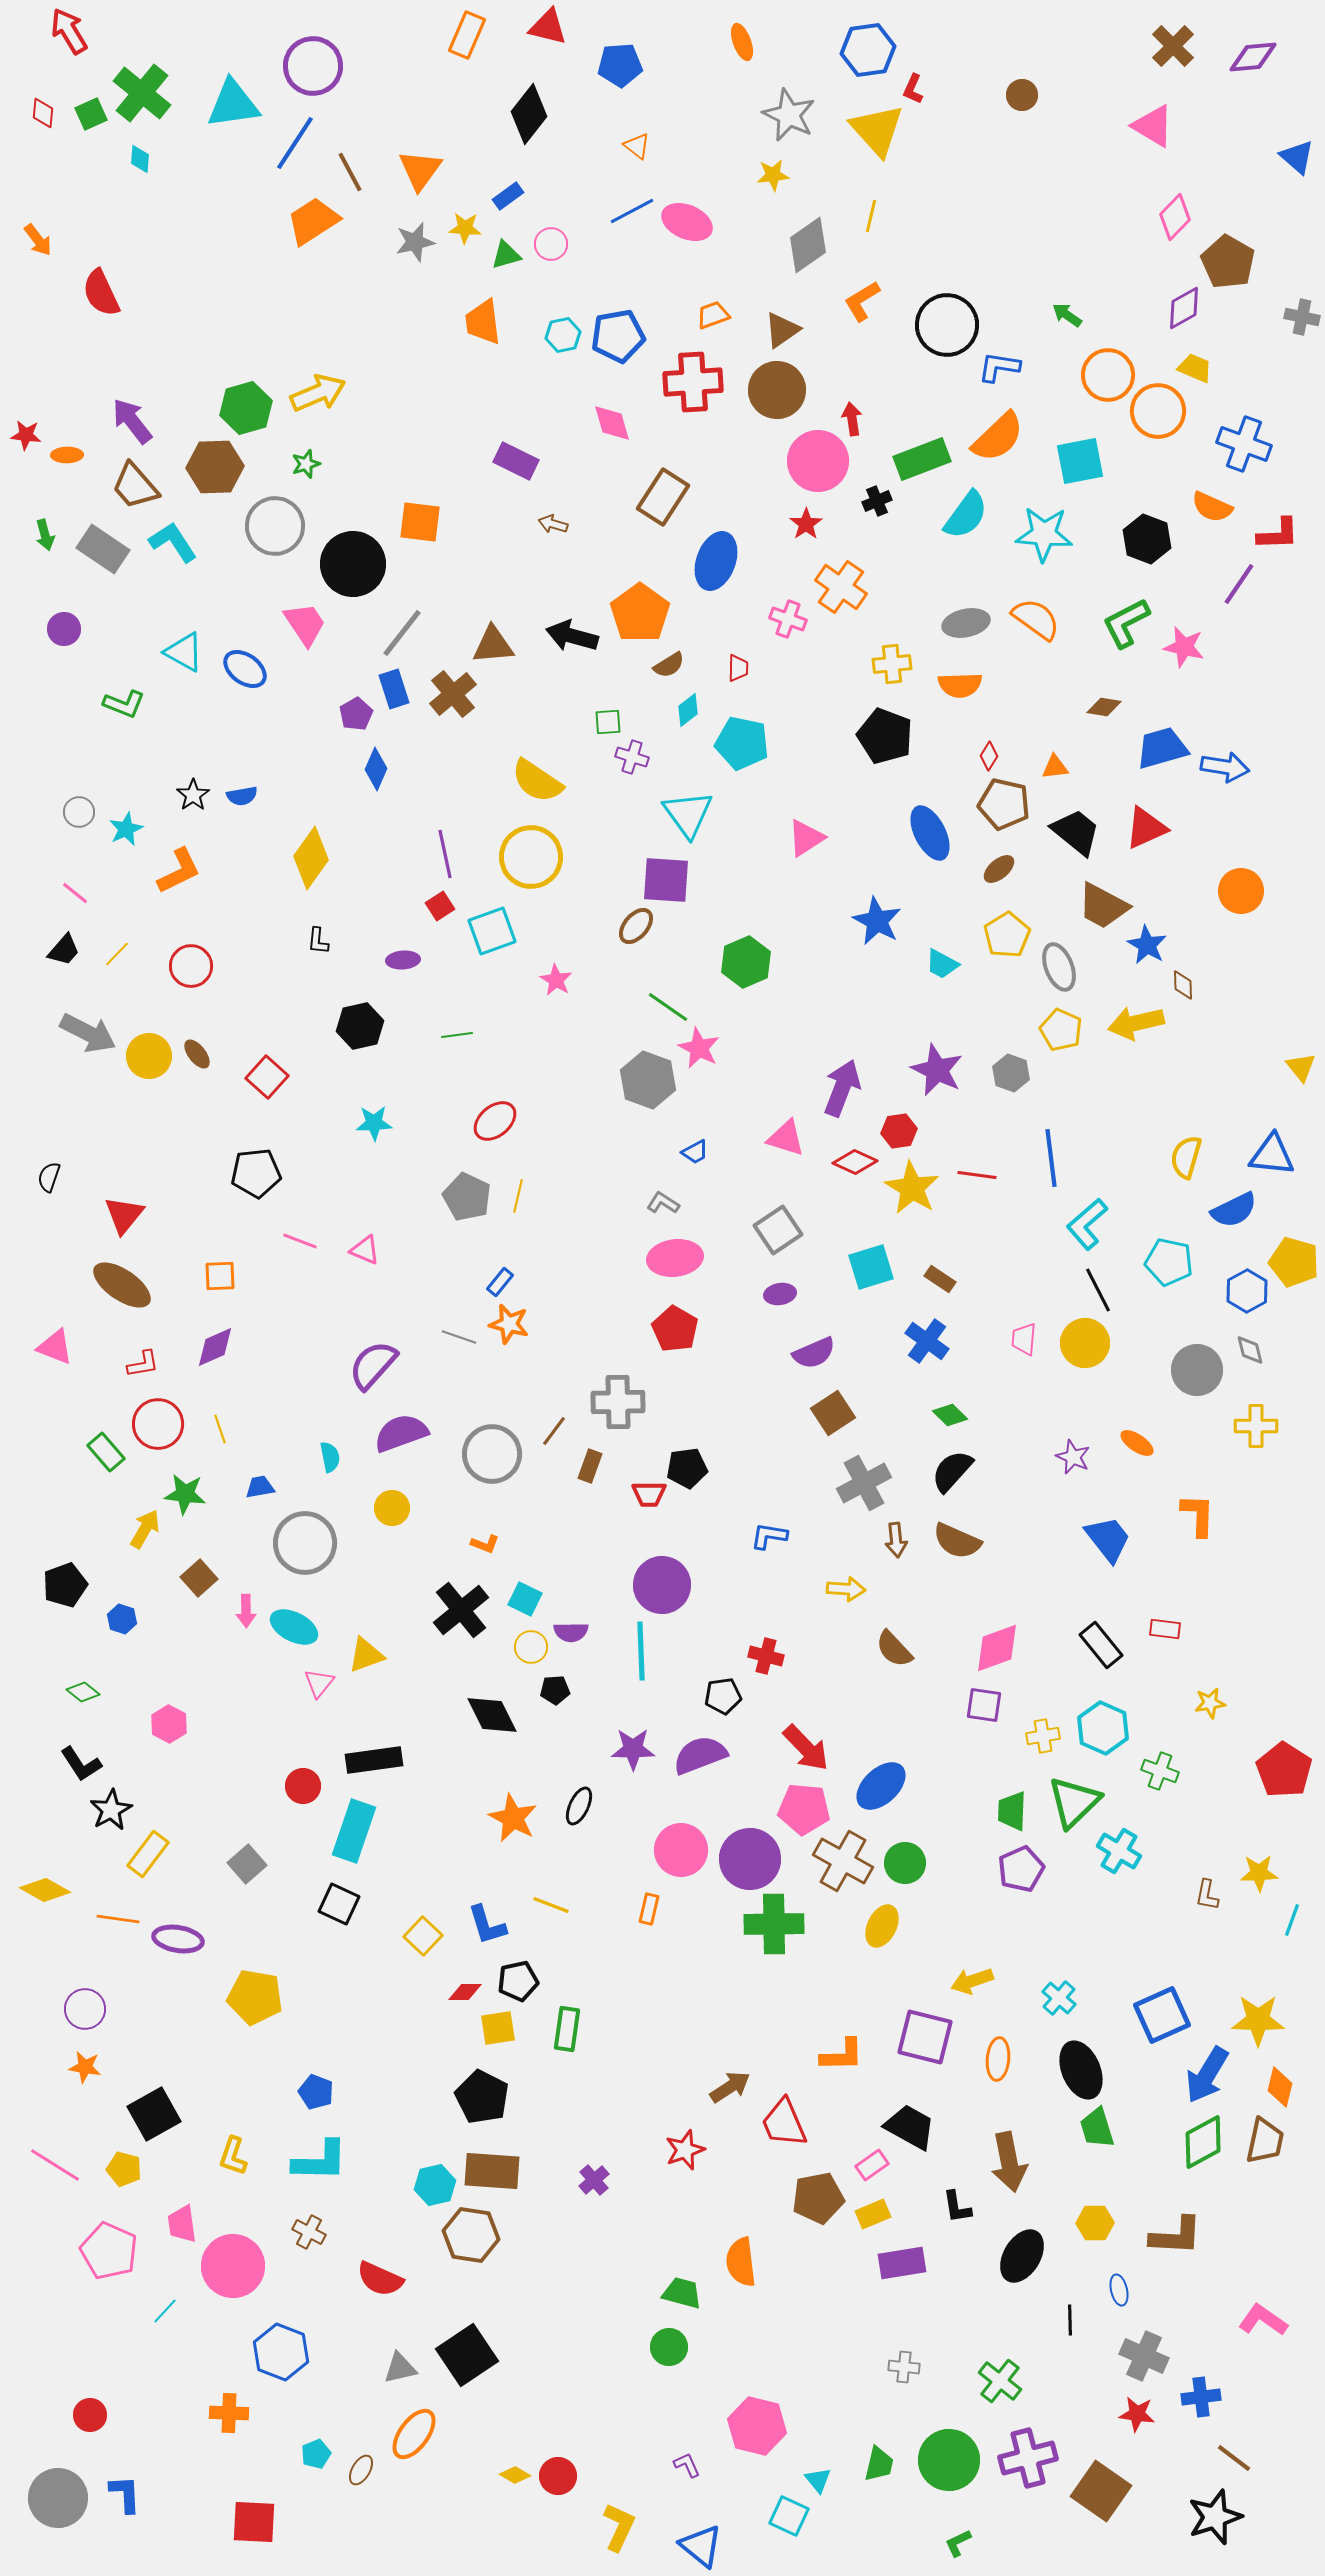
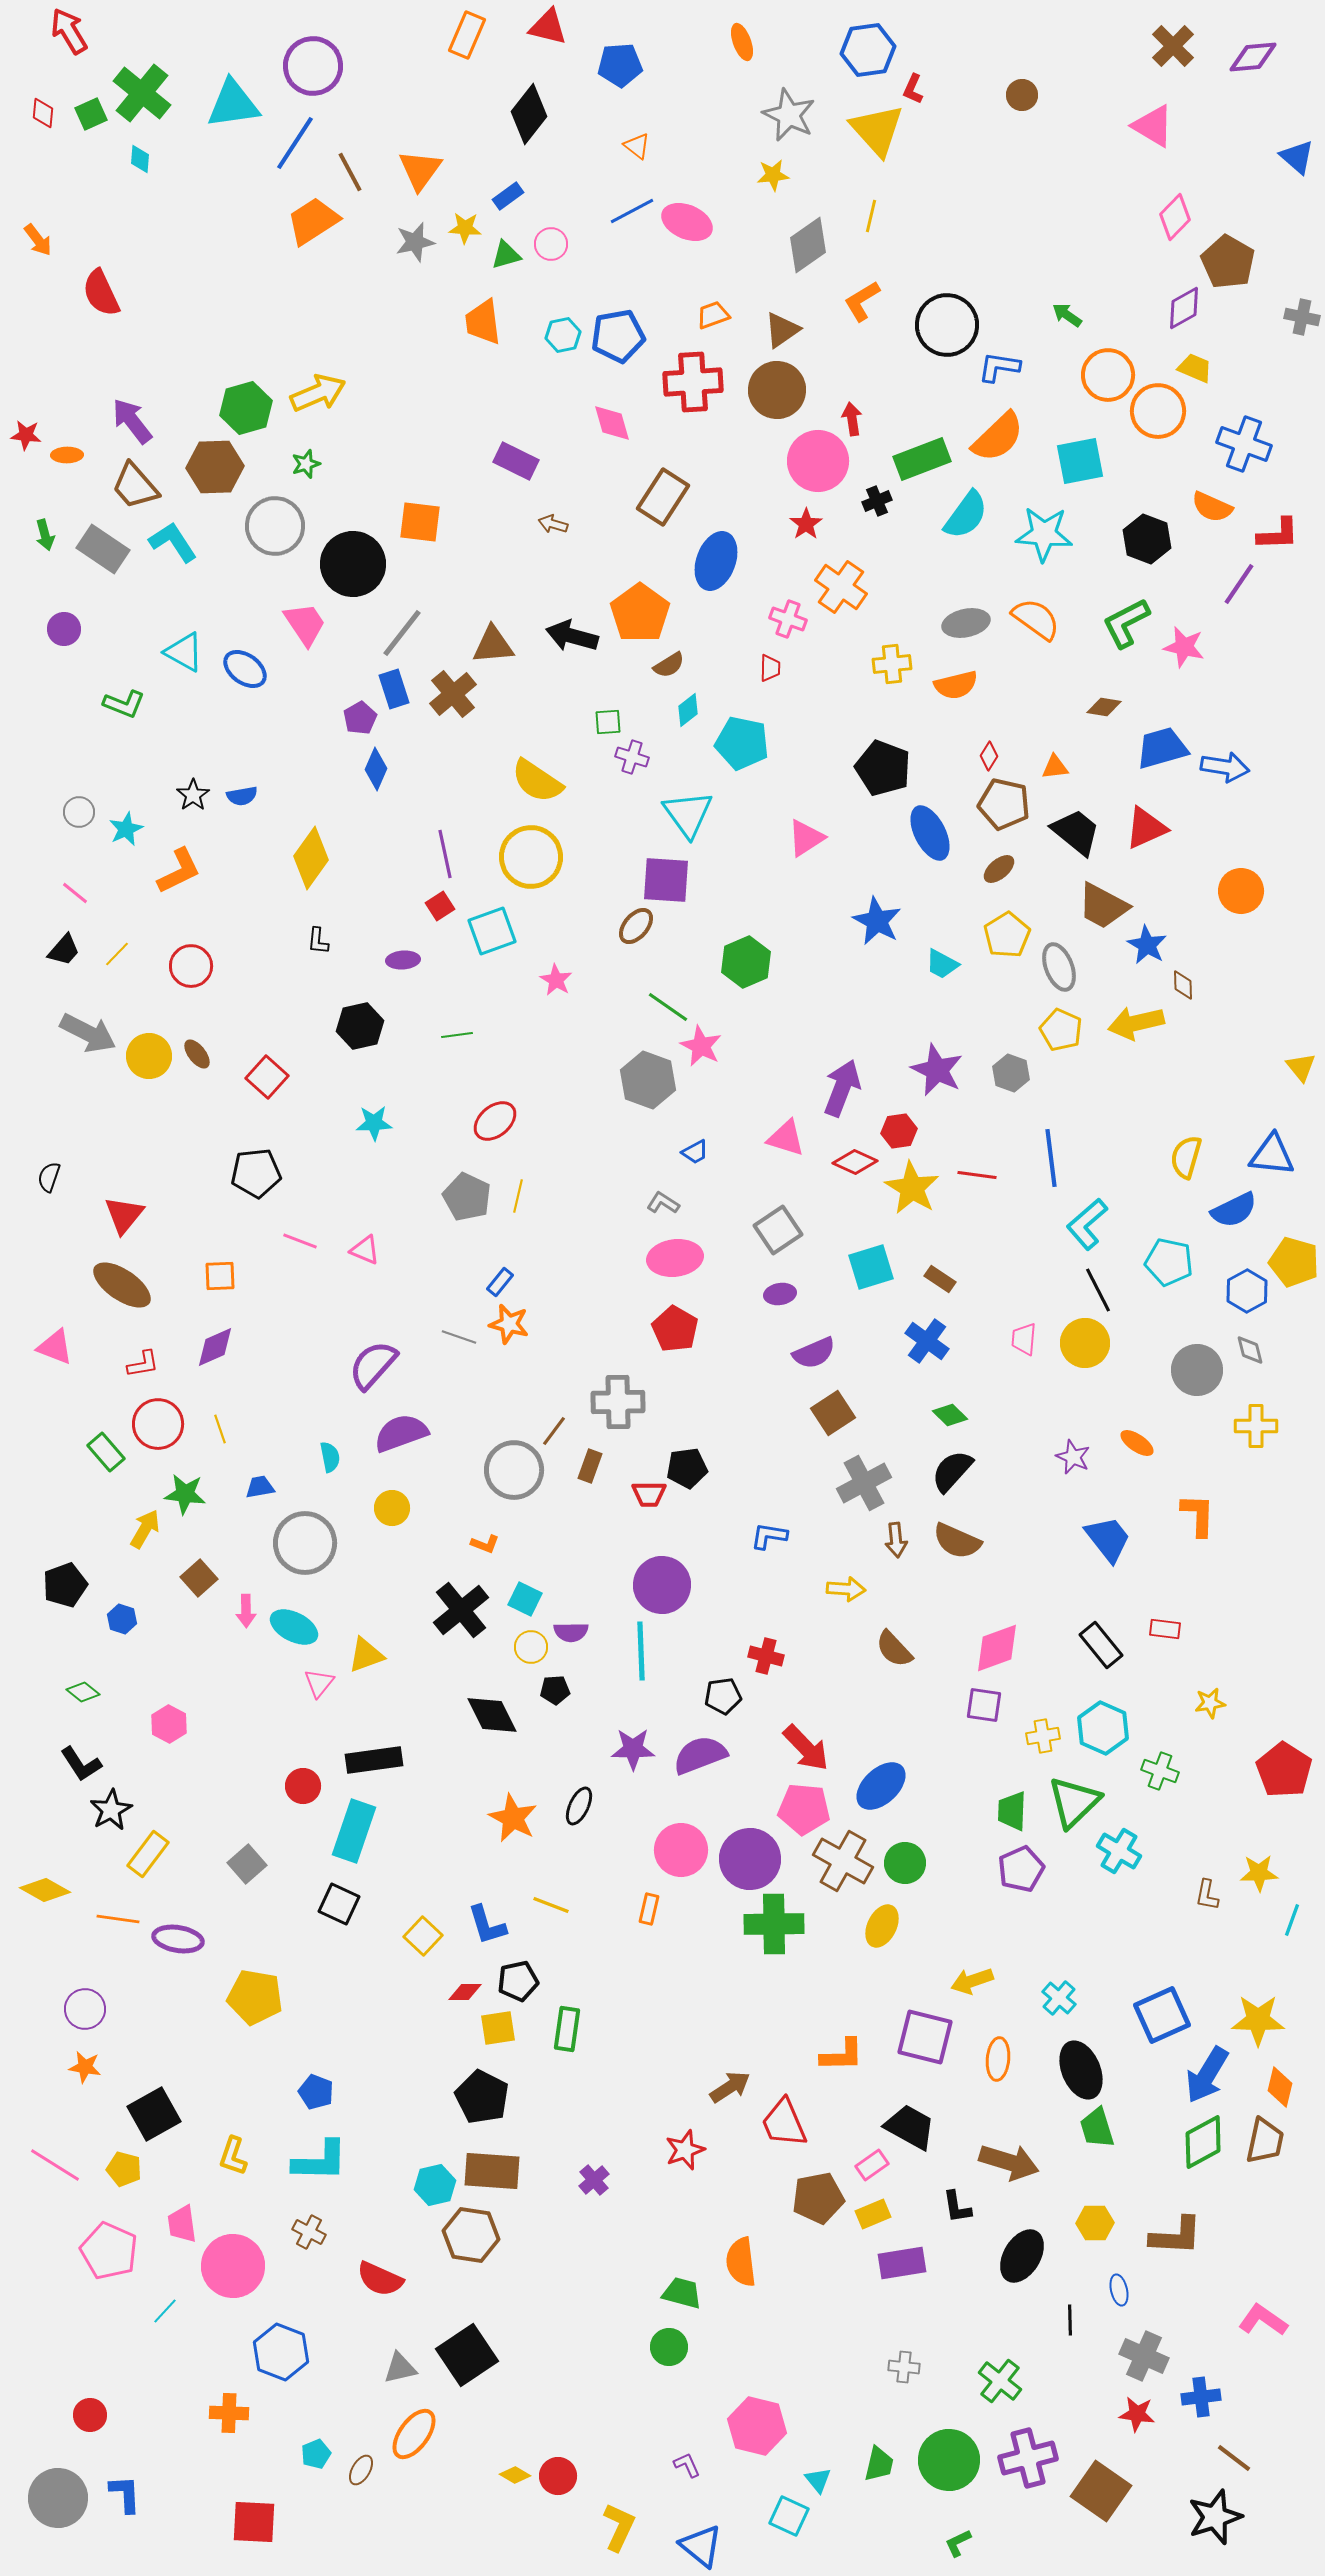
red trapezoid at (738, 668): moved 32 px right
orange semicircle at (960, 685): moved 4 px left; rotated 12 degrees counterclockwise
purple pentagon at (356, 714): moved 4 px right, 4 px down
black pentagon at (885, 736): moved 2 px left, 32 px down
pink star at (699, 1048): moved 2 px right, 2 px up
gray circle at (492, 1454): moved 22 px right, 16 px down
brown arrow at (1009, 2162): rotated 62 degrees counterclockwise
